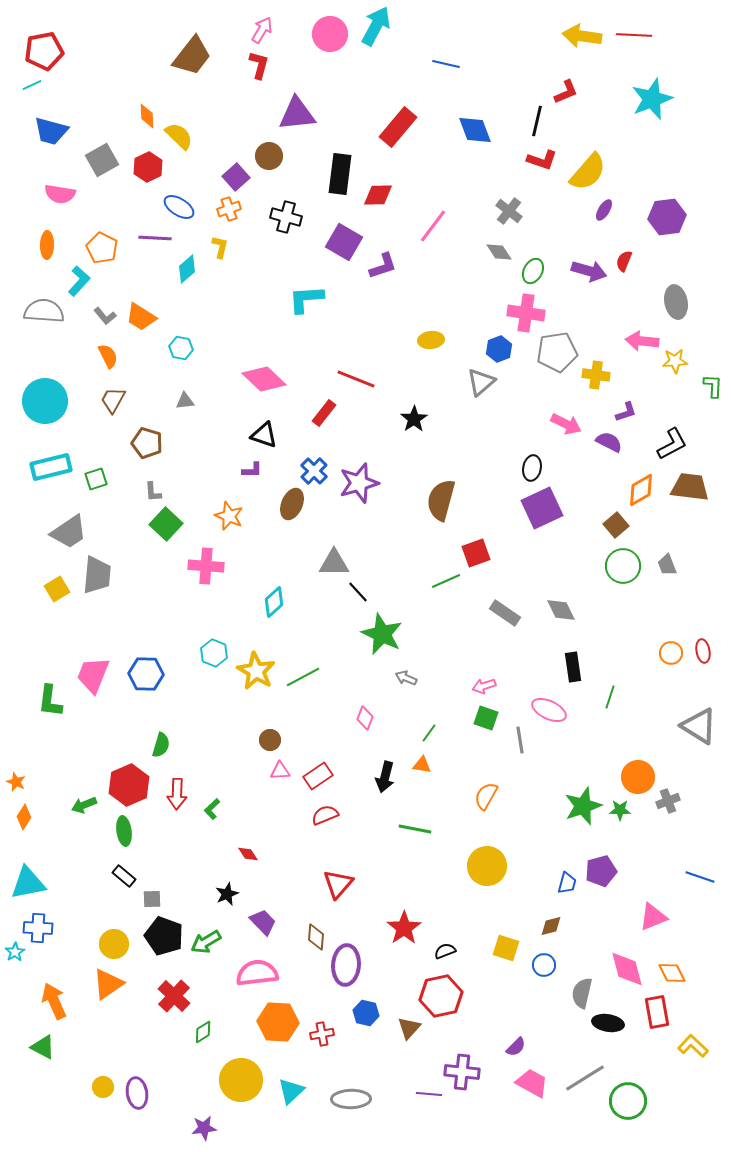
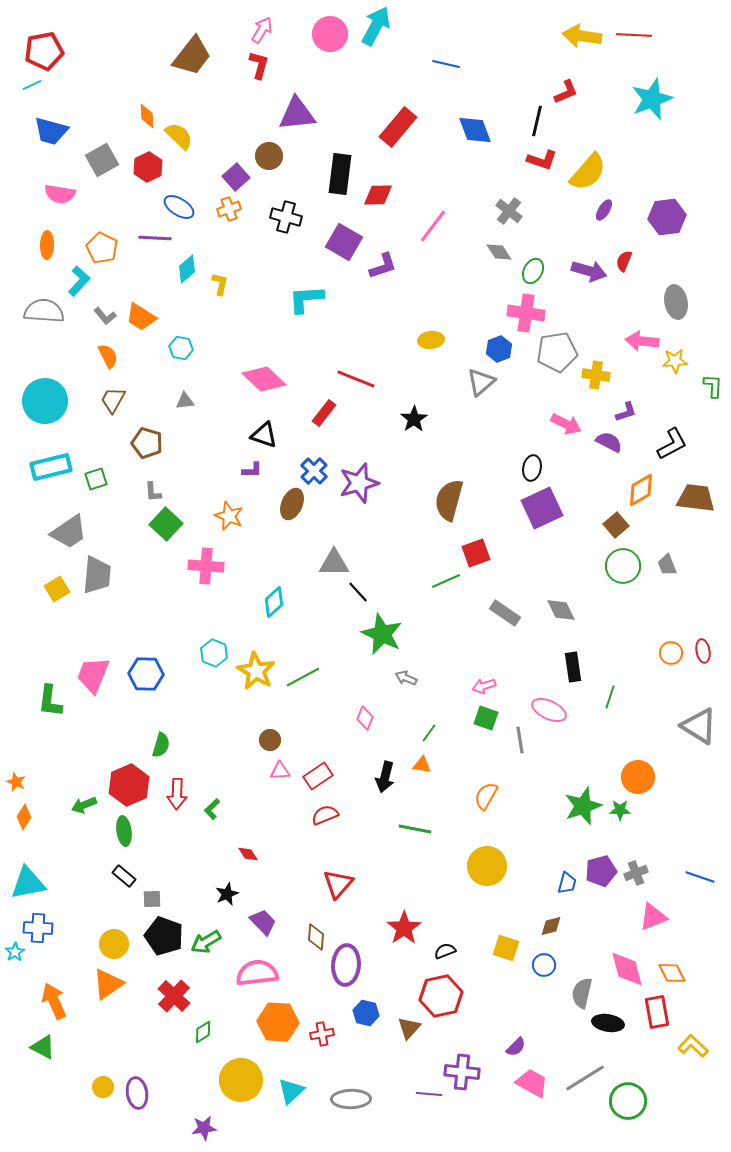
yellow L-shape at (220, 247): moved 37 px down
brown trapezoid at (690, 487): moved 6 px right, 11 px down
brown semicircle at (441, 500): moved 8 px right
gray cross at (668, 801): moved 32 px left, 72 px down
